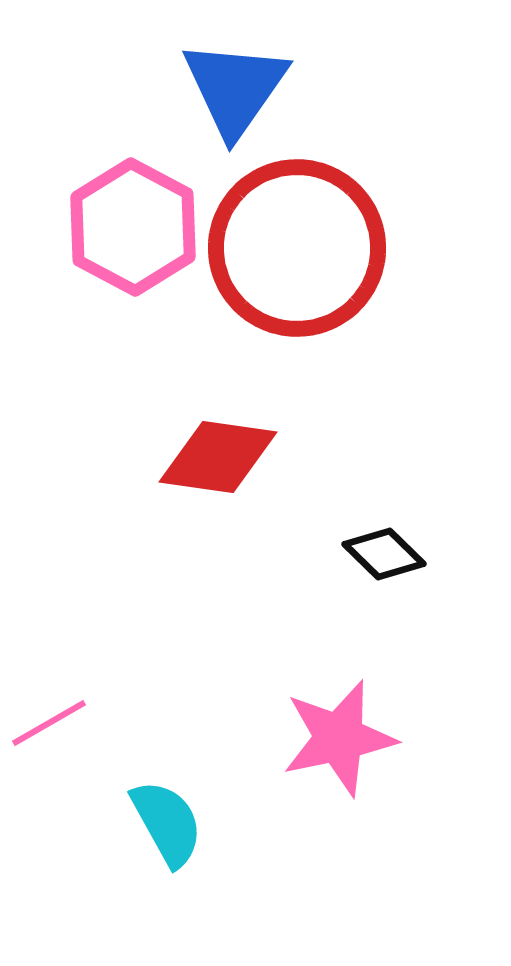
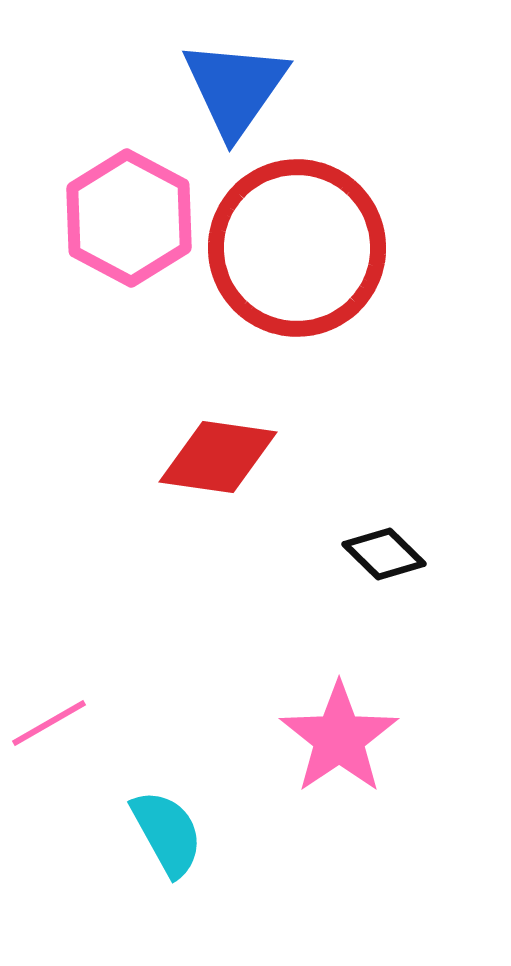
pink hexagon: moved 4 px left, 9 px up
pink star: rotated 22 degrees counterclockwise
cyan semicircle: moved 10 px down
